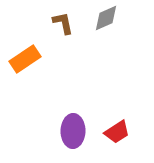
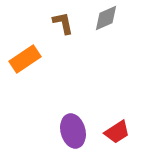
purple ellipse: rotated 16 degrees counterclockwise
